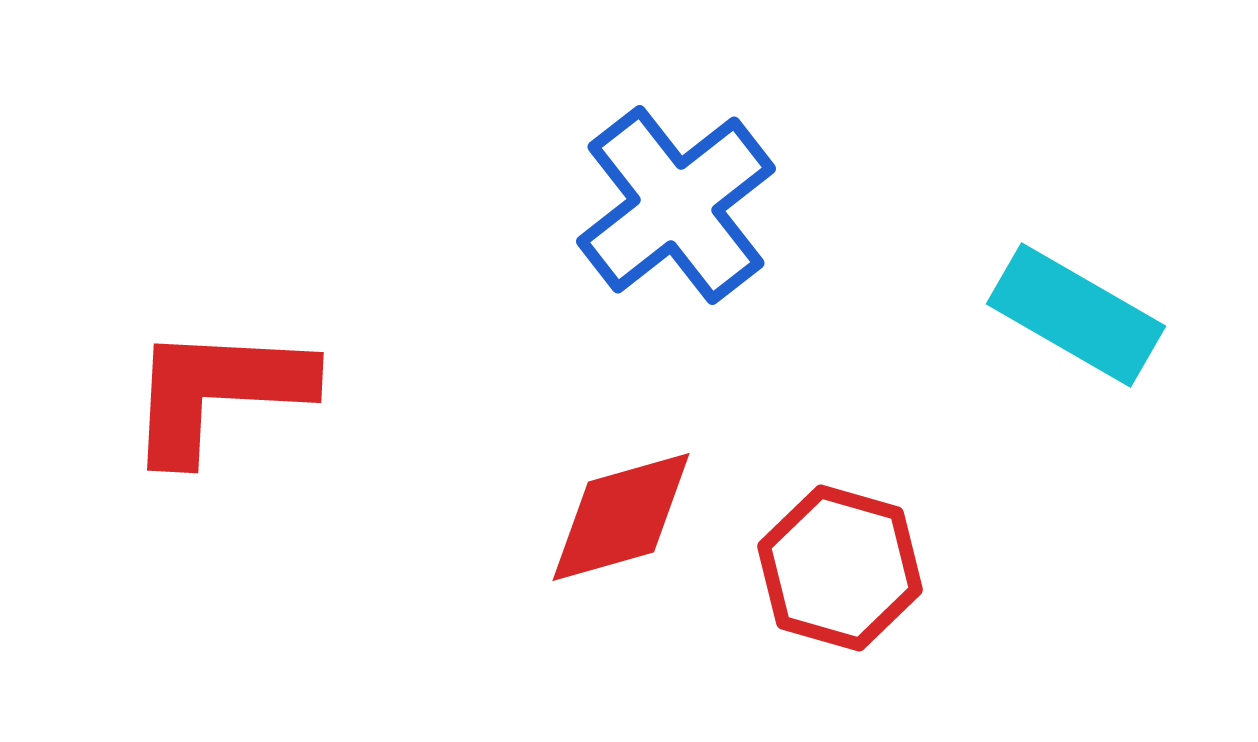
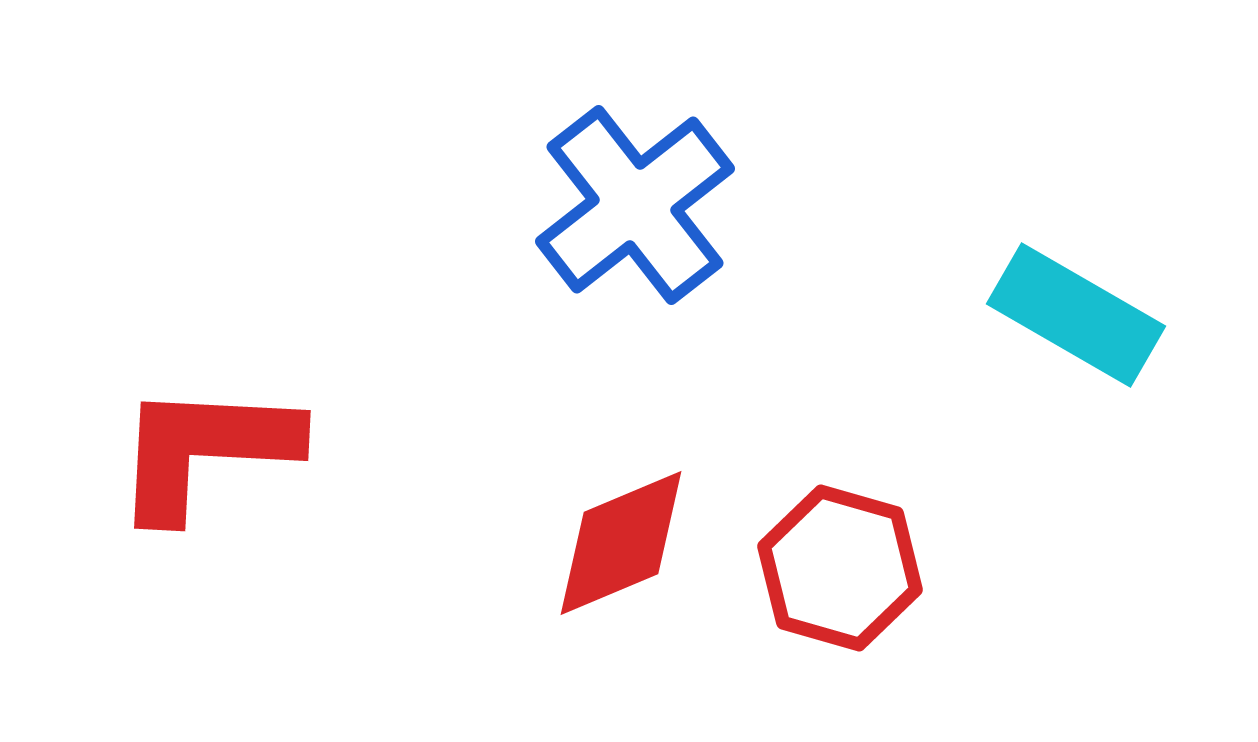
blue cross: moved 41 px left
red L-shape: moved 13 px left, 58 px down
red diamond: moved 26 px down; rotated 7 degrees counterclockwise
